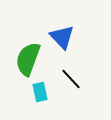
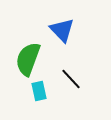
blue triangle: moved 7 px up
cyan rectangle: moved 1 px left, 1 px up
